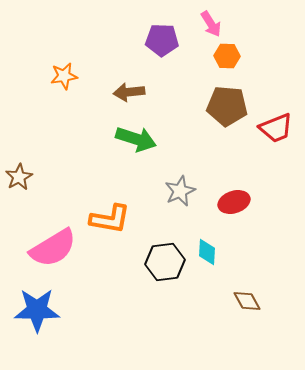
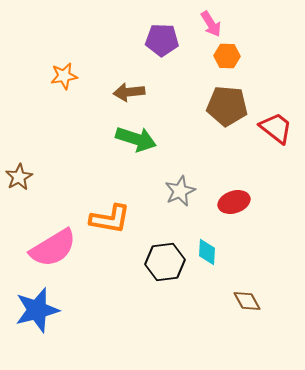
red trapezoid: rotated 120 degrees counterclockwise
blue star: rotated 15 degrees counterclockwise
